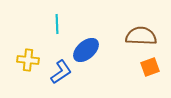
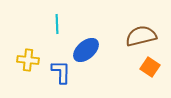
brown semicircle: rotated 16 degrees counterclockwise
orange square: rotated 36 degrees counterclockwise
blue L-shape: rotated 55 degrees counterclockwise
